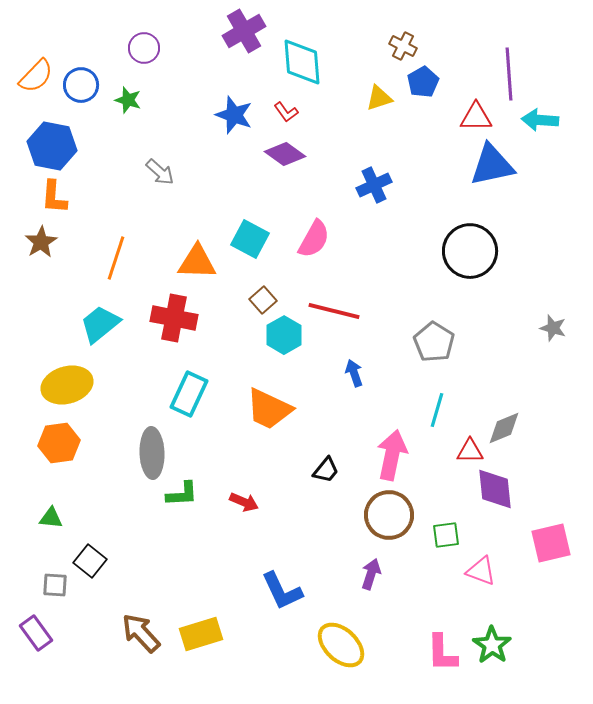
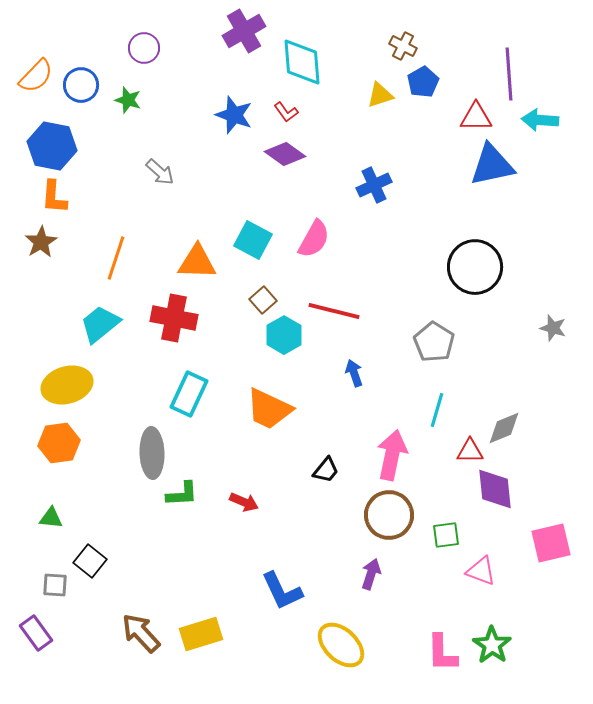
yellow triangle at (379, 98): moved 1 px right, 3 px up
cyan square at (250, 239): moved 3 px right, 1 px down
black circle at (470, 251): moved 5 px right, 16 px down
